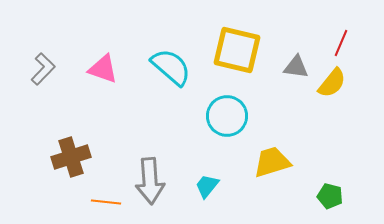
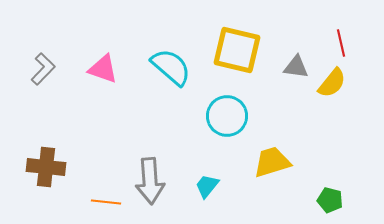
red line: rotated 36 degrees counterclockwise
brown cross: moved 25 px left, 10 px down; rotated 24 degrees clockwise
green pentagon: moved 4 px down
